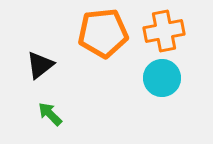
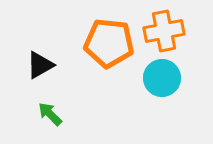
orange pentagon: moved 6 px right, 10 px down; rotated 12 degrees clockwise
black triangle: rotated 8 degrees clockwise
